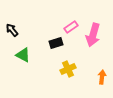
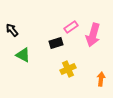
orange arrow: moved 1 px left, 2 px down
